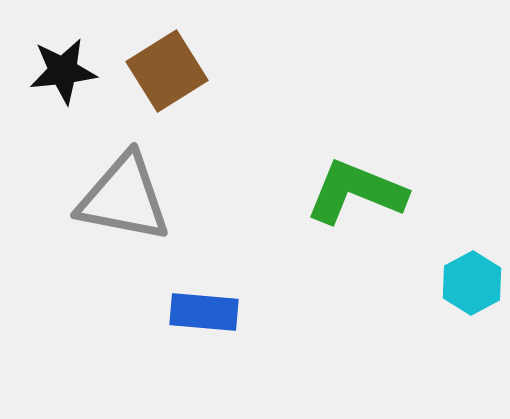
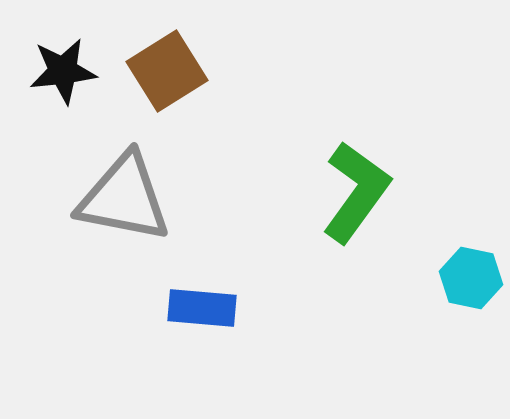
green L-shape: rotated 104 degrees clockwise
cyan hexagon: moved 1 px left, 5 px up; rotated 20 degrees counterclockwise
blue rectangle: moved 2 px left, 4 px up
